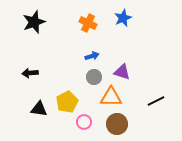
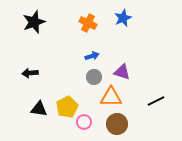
yellow pentagon: moved 5 px down
